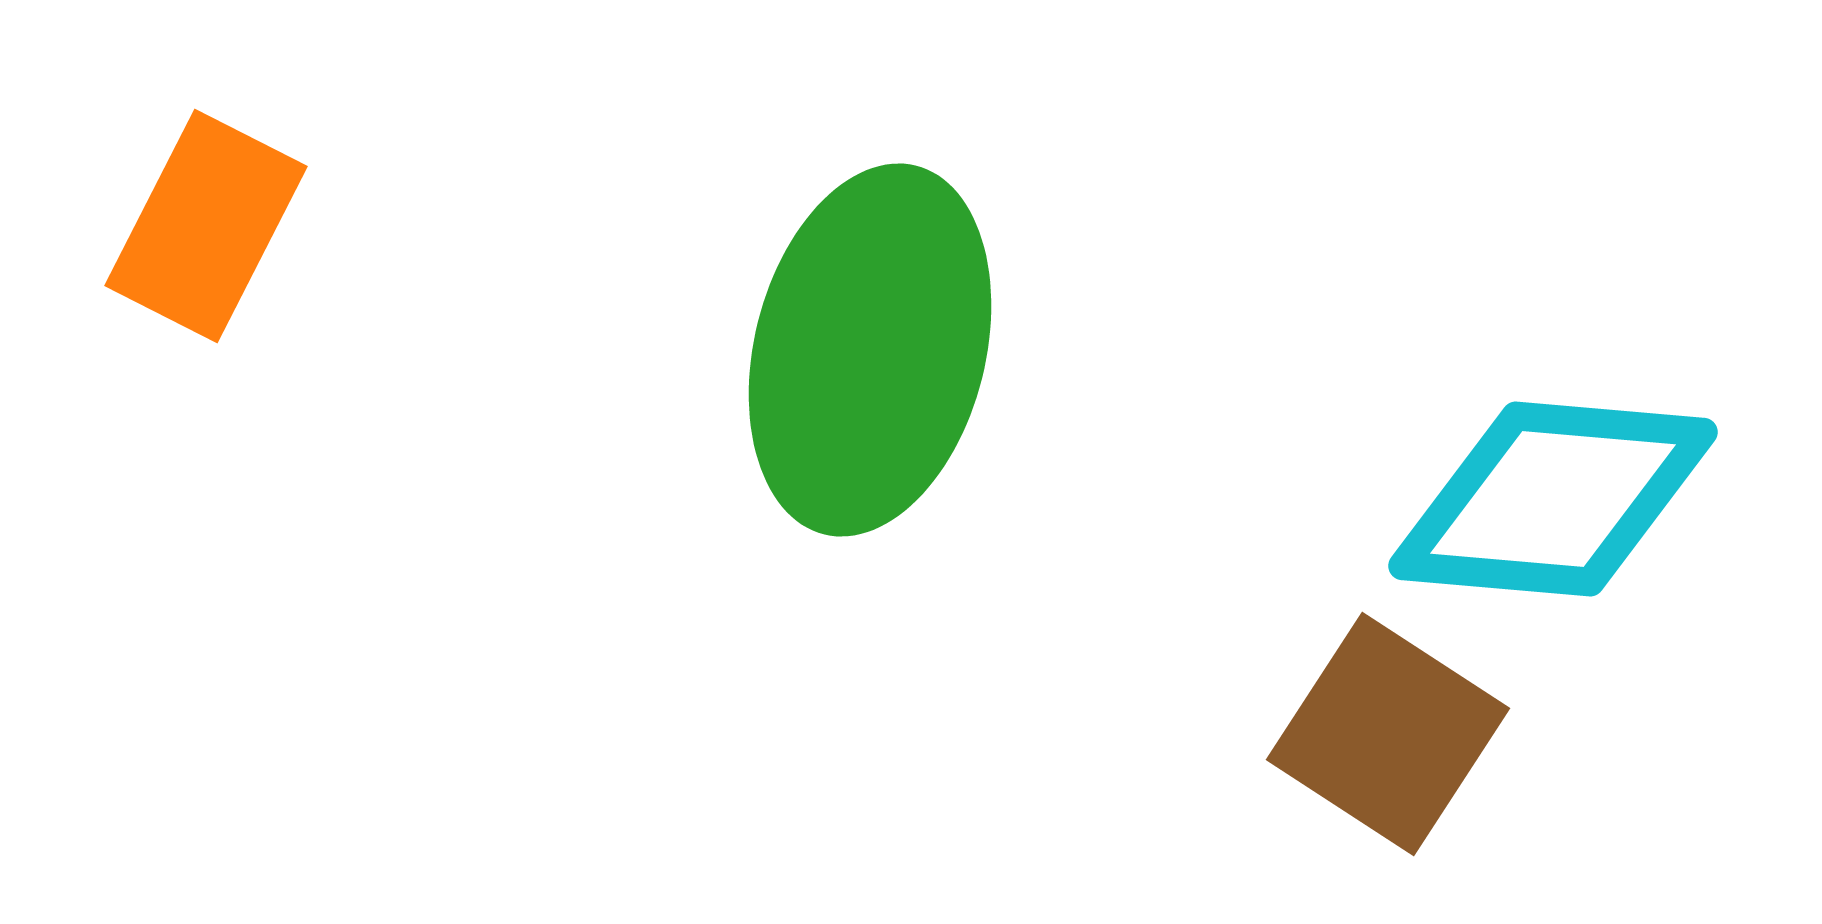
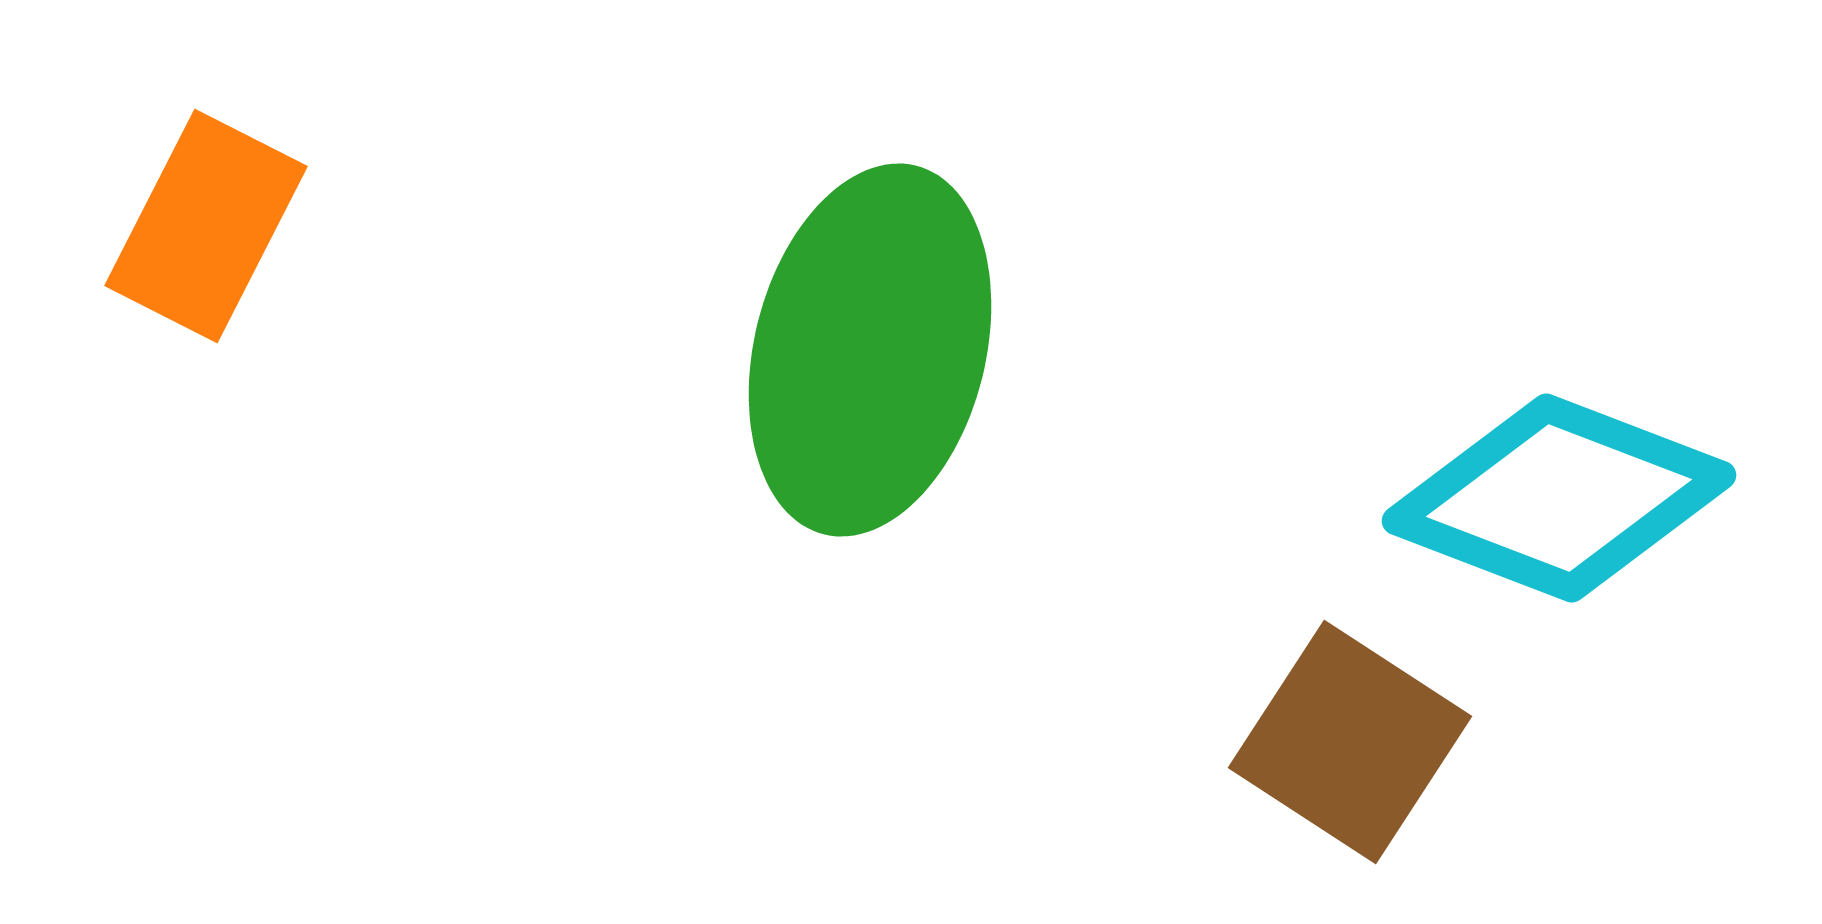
cyan diamond: moved 6 px right, 1 px up; rotated 16 degrees clockwise
brown square: moved 38 px left, 8 px down
